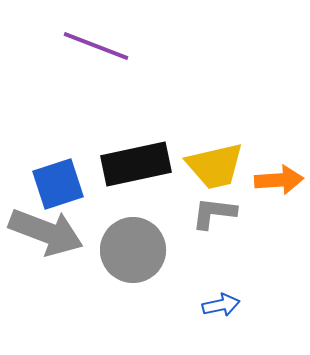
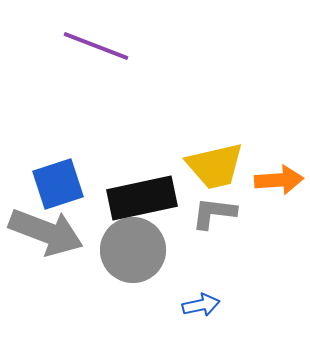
black rectangle: moved 6 px right, 34 px down
blue arrow: moved 20 px left
